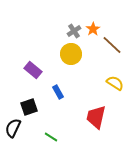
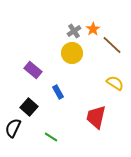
yellow circle: moved 1 px right, 1 px up
black square: rotated 30 degrees counterclockwise
